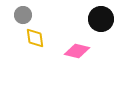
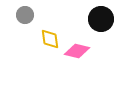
gray circle: moved 2 px right
yellow diamond: moved 15 px right, 1 px down
